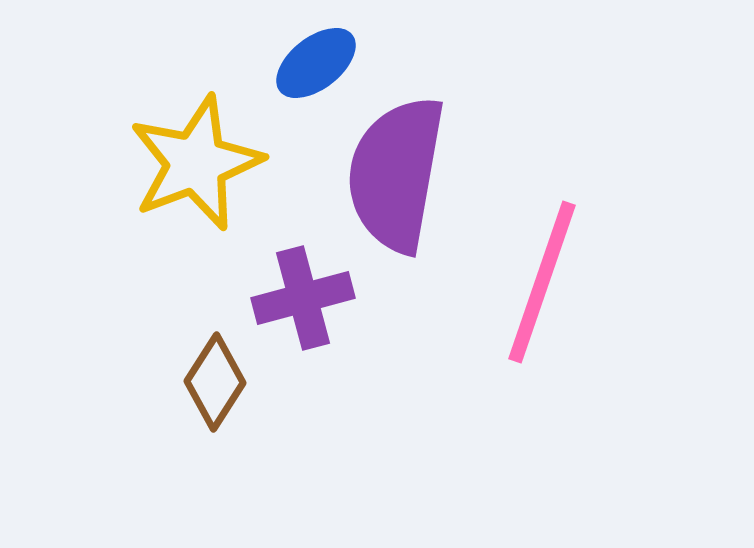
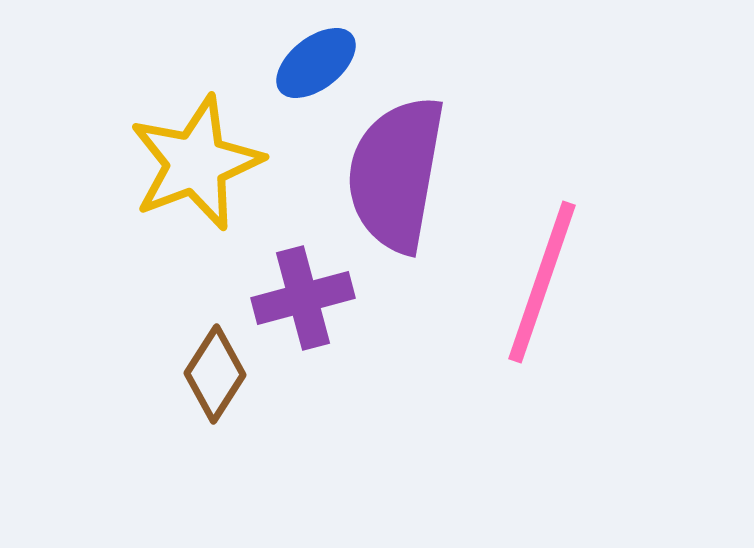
brown diamond: moved 8 px up
